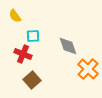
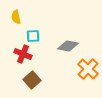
yellow semicircle: moved 1 px right, 1 px down; rotated 24 degrees clockwise
gray diamond: rotated 60 degrees counterclockwise
